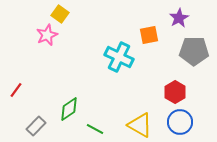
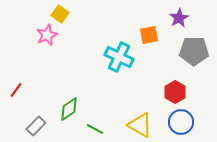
blue circle: moved 1 px right
